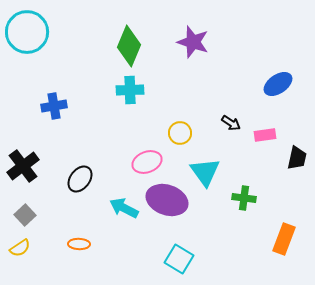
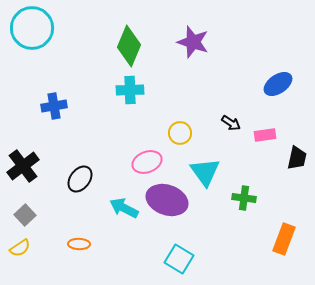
cyan circle: moved 5 px right, 4 px up
